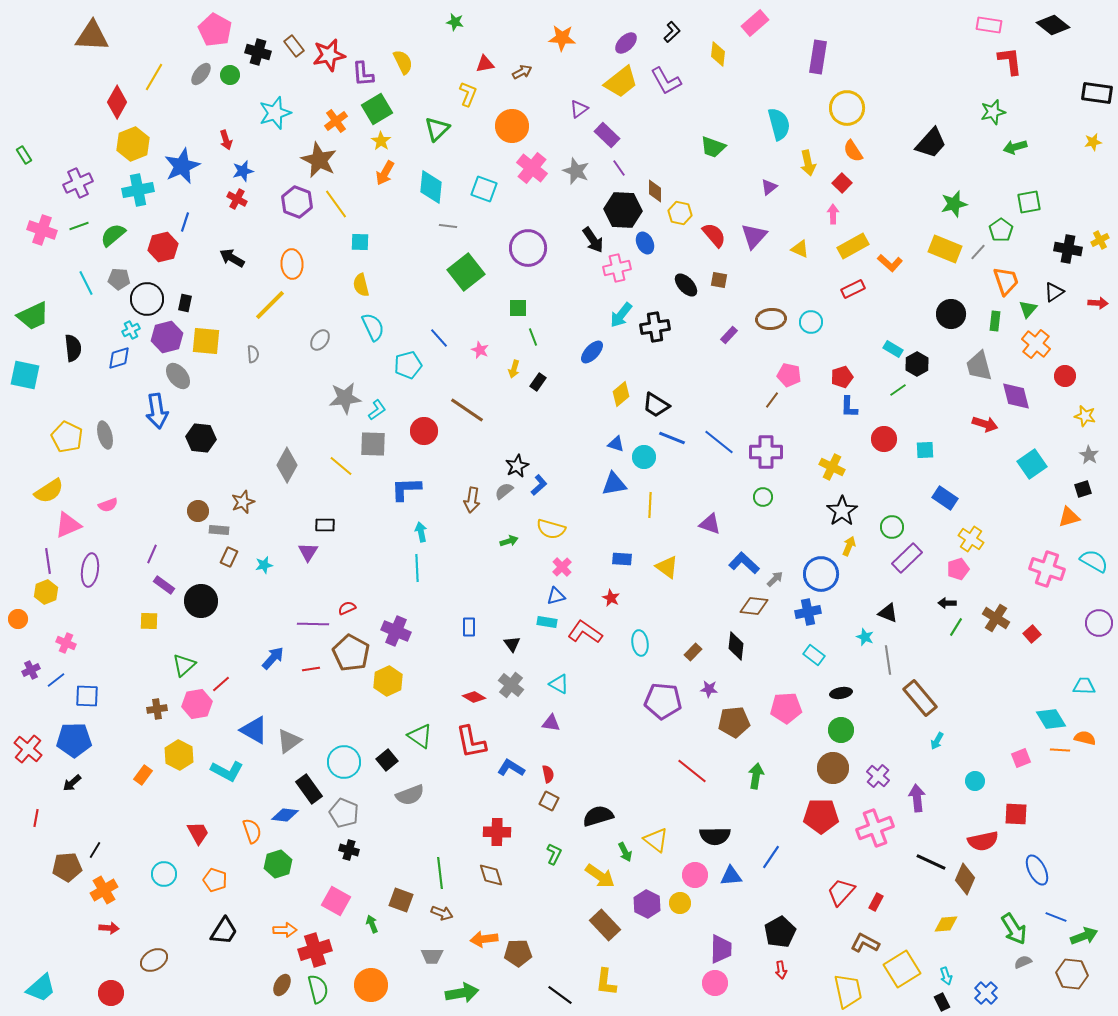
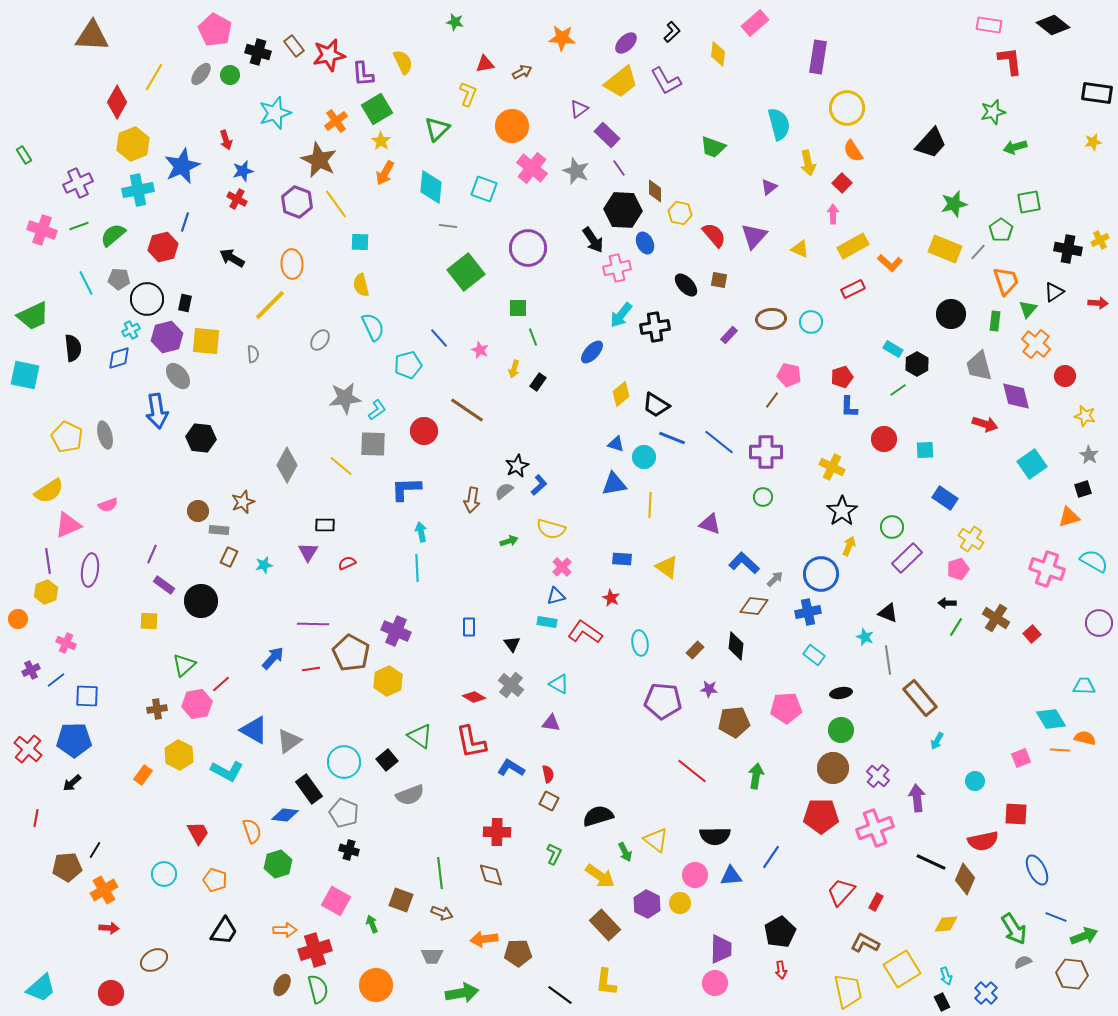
red semicircle at (347, 608): moved 45 px up
brown rectangle at (693, 652): moved 2 px right, 2 px up
orange circle at (371, 985): moved 5 px right
